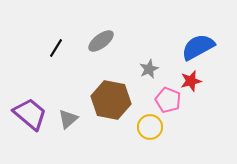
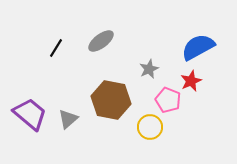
red star: rotated 10 degrees counterclockwise
